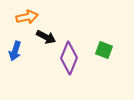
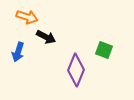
orange arrow: rotated 30 degrees clockwise
blue arrow: moved 3 px right, 1 px down
purple diamond: moved 7 px right, 12 px down
